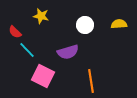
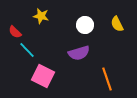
yellow semicircle: moved 2 px left; rotated 112 degrees counterclockwise
purple semicircle: moved 11 px right, 1 px down
orange line: moved 16 px right, 2 px up; rotated 10 degrees counterclockwise
